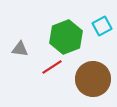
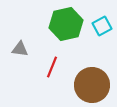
green hexagon: moved 13 px up; rotated 8 degrees clockwise
red line: rotated 35 degrees counterclockwise
brown circle: moved 1 px left, 6 px down
